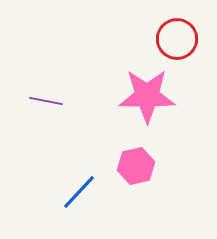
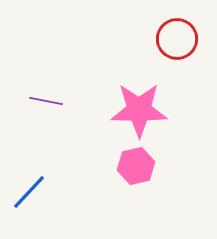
pink star: moved 8 px left, 14 px down
blue line: moved 50 px left
